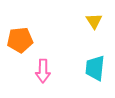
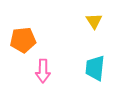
orange pentagon: moved 3 px right
